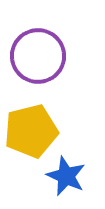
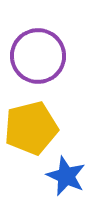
yellow pentagon: moved 3 px up
